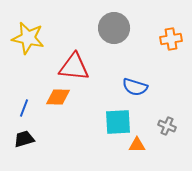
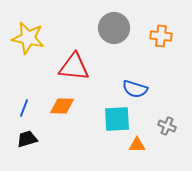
orange cross: moved 10 px left, 3 px up; rotated 15 degrees clockwise
blue semicircle: moved 2 px down
orange diamond: moved 4 px right, 9 px down
cyan square: moved 1 px left, 3 px up
black trapezoid: moved 3 px right
